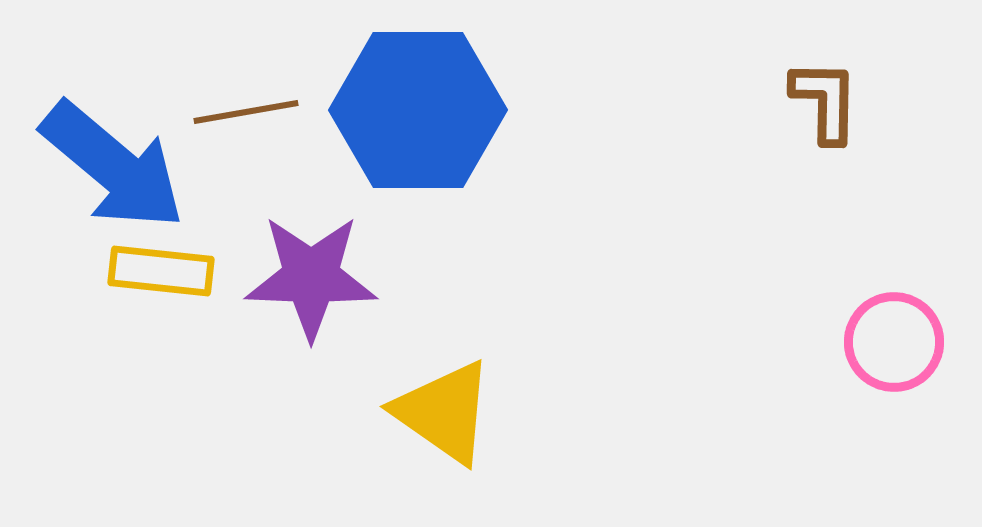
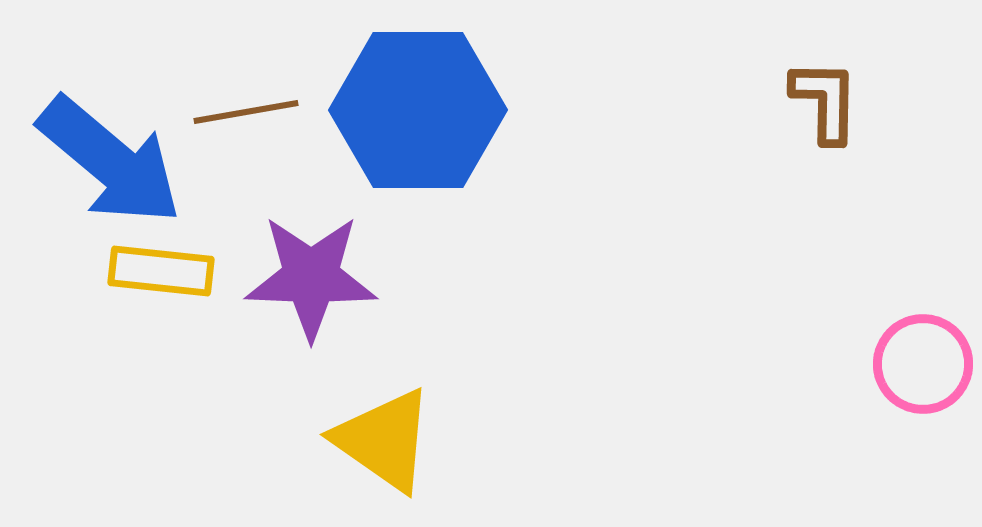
blue arrow: moved 3 px left, 5 px up
pink circle: moved 29 px right, 22 px down
yellow triangle: moved 60 px left, 28 px down
